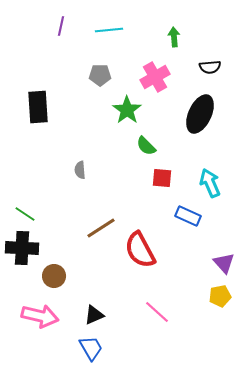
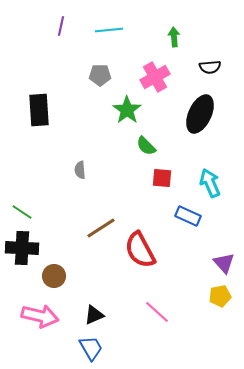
black rectangle: moved 1 px right, 3 px down
green line: moved 3 px left, 2 px up
